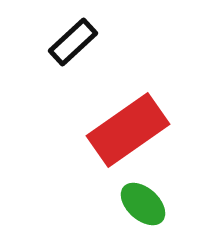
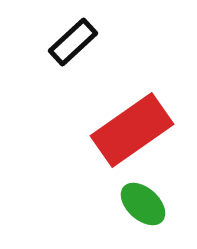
red rectangle: moved 4 px right
